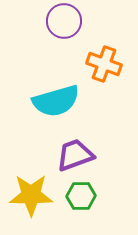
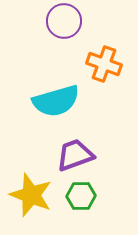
yellow star: rotated 21 degrees clockwise
